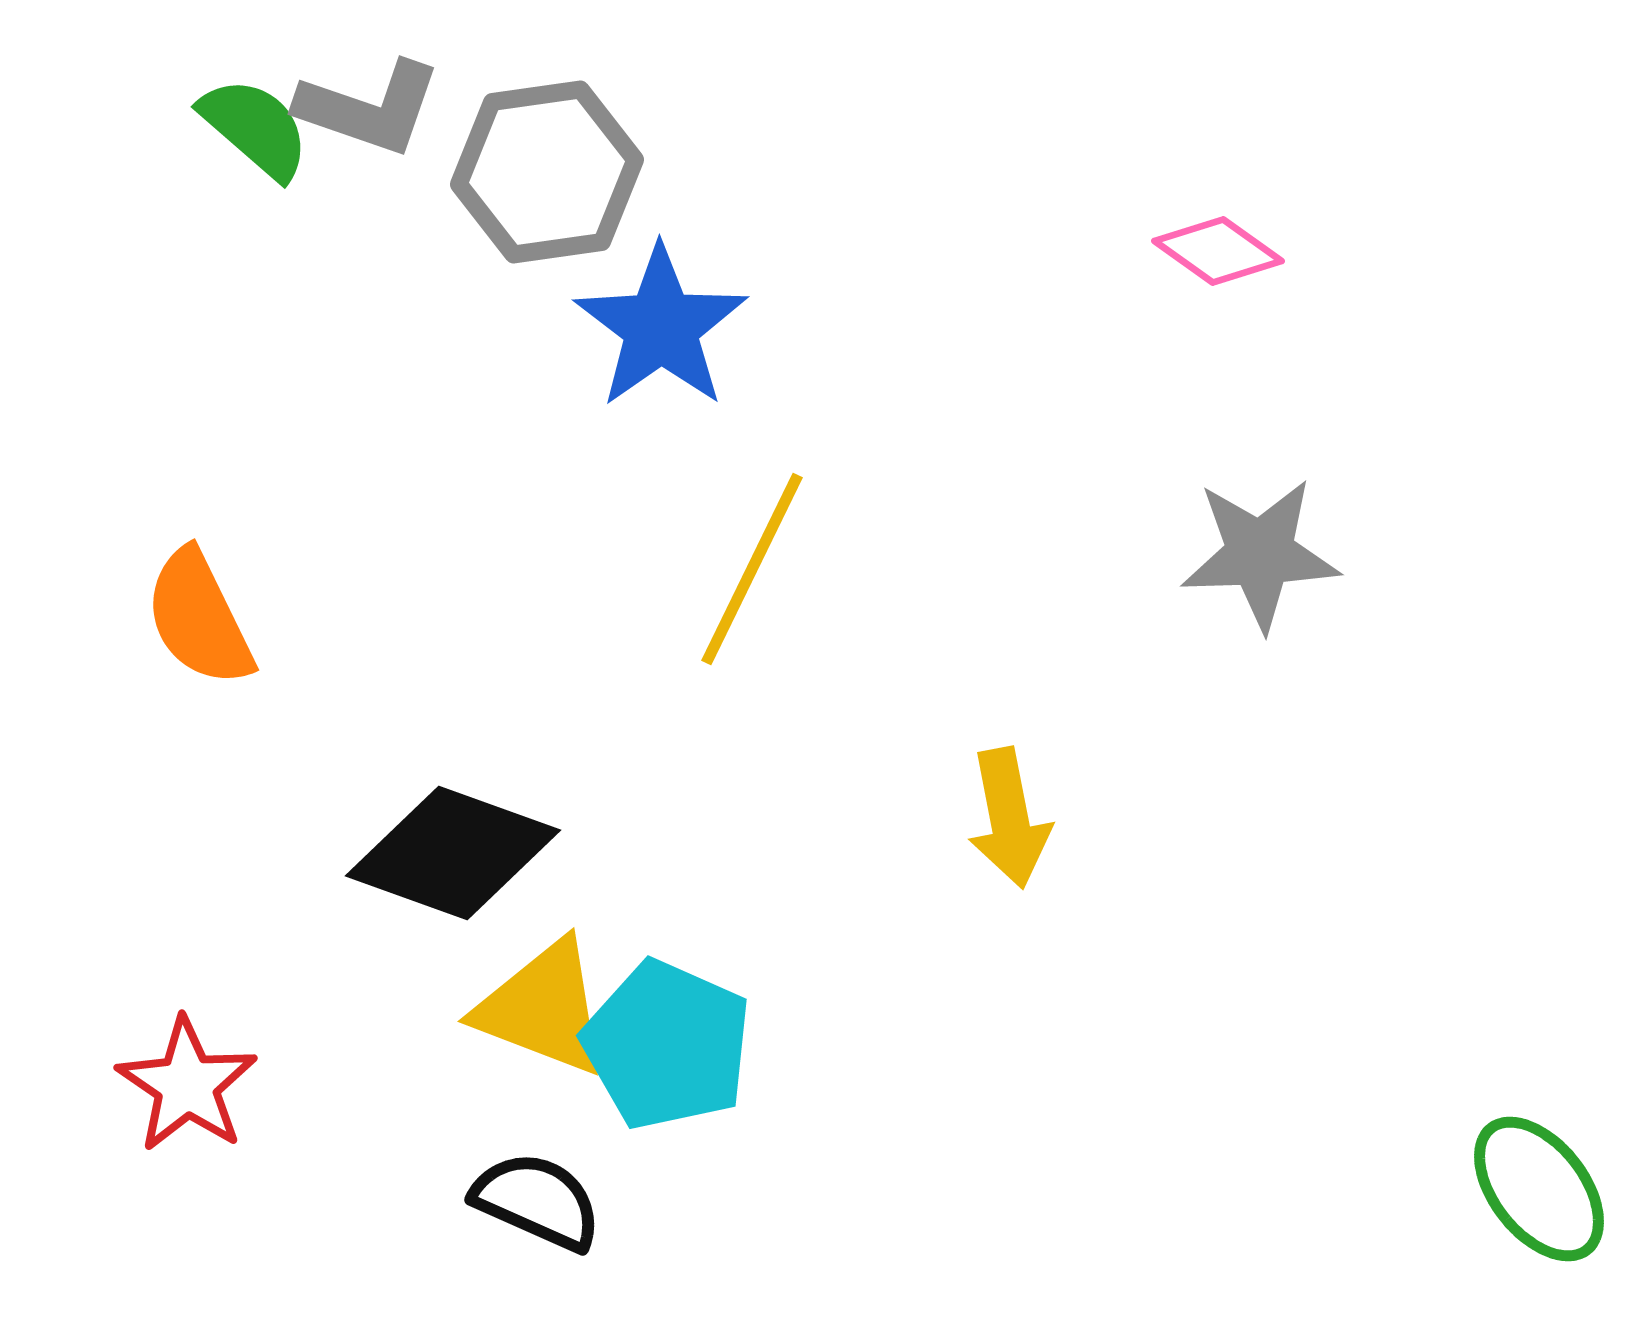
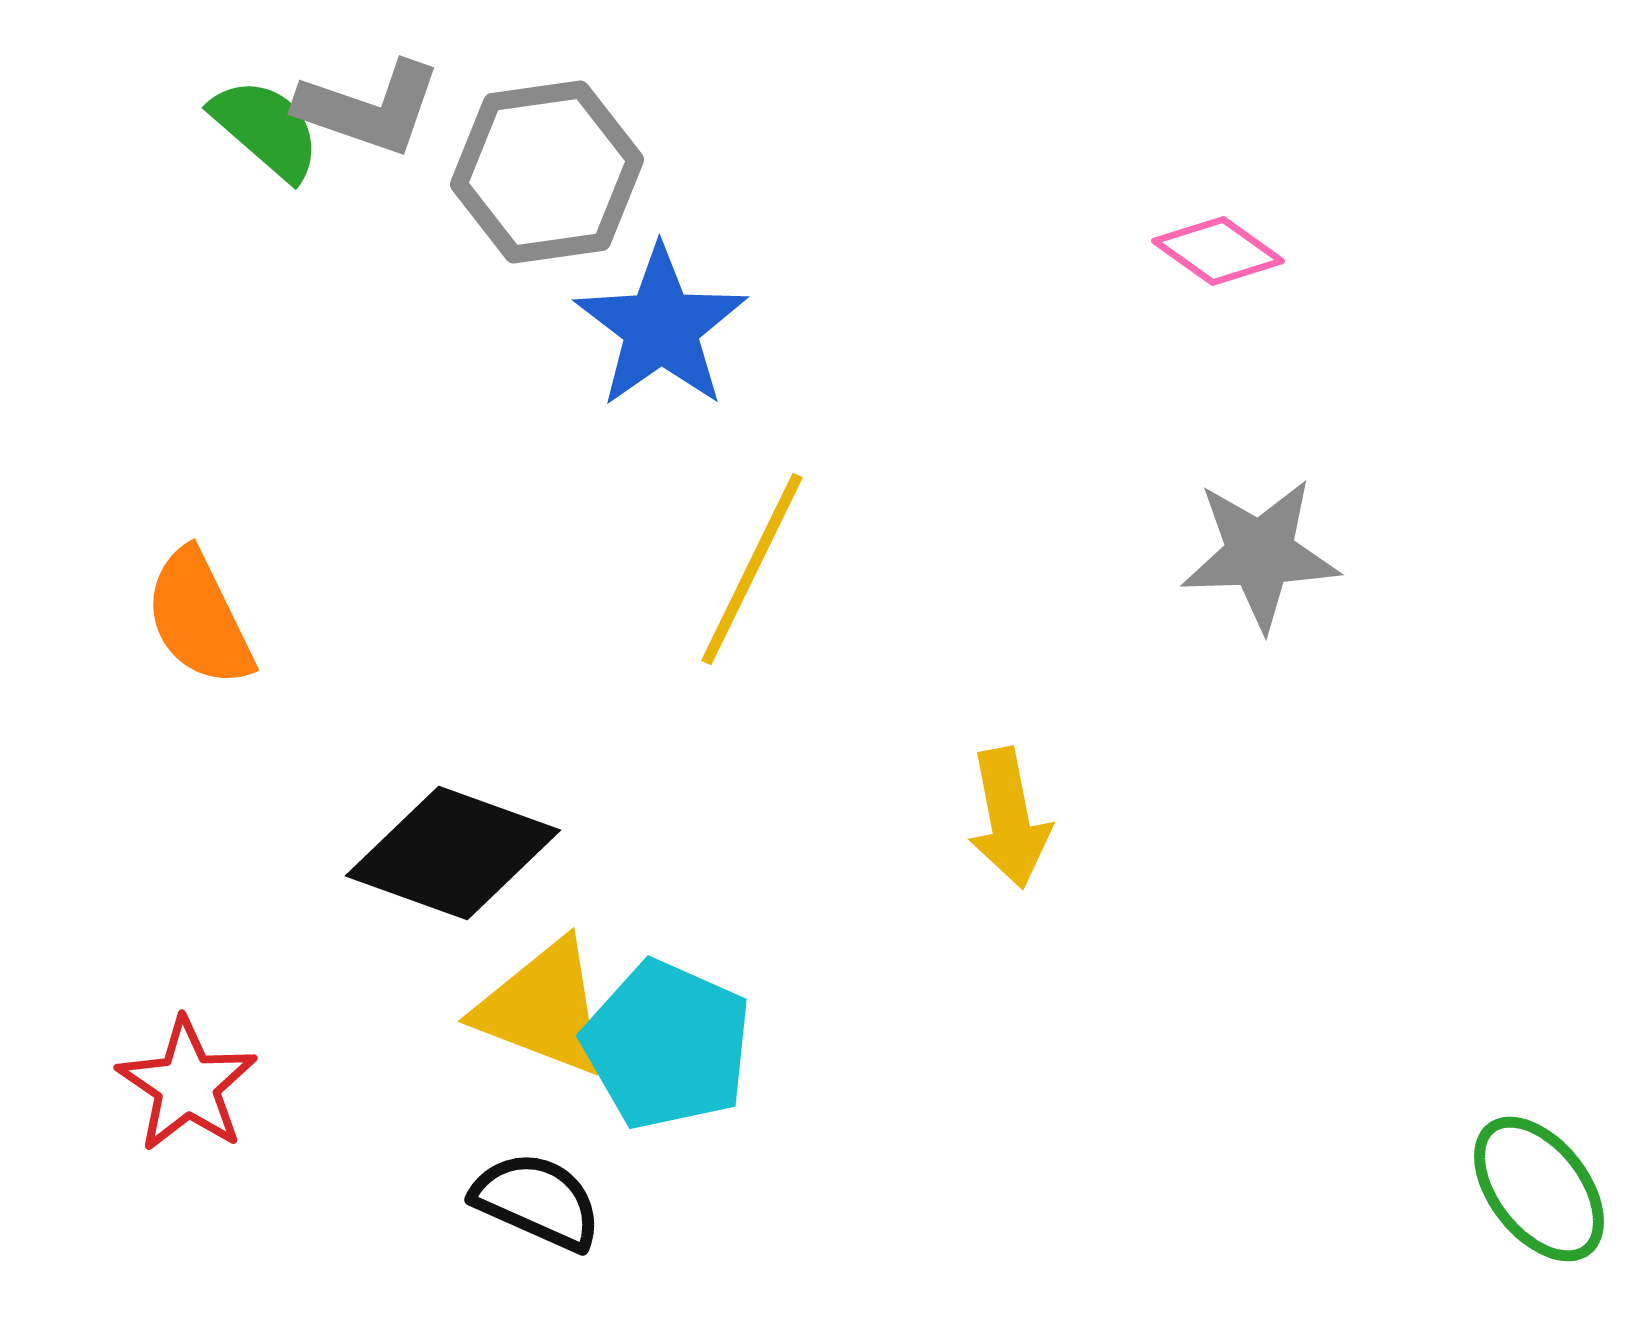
green semicircle: moved 11 px right, 1 px down
